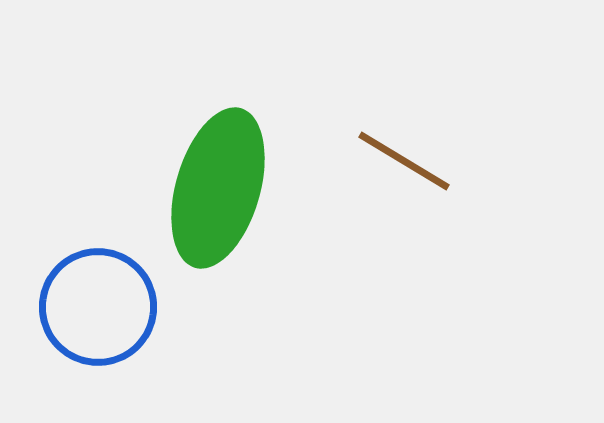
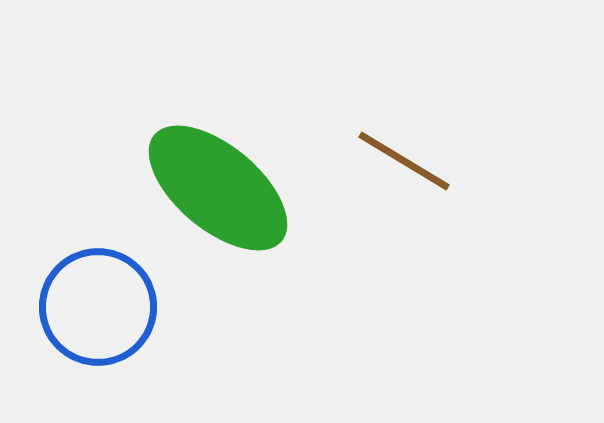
green ellipse: rotated 66 degrees counterclockwise
